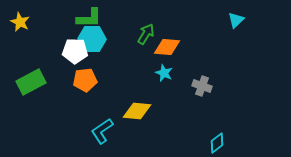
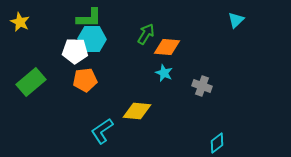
green rectangle: rotated 12 degrees counterclockwise
